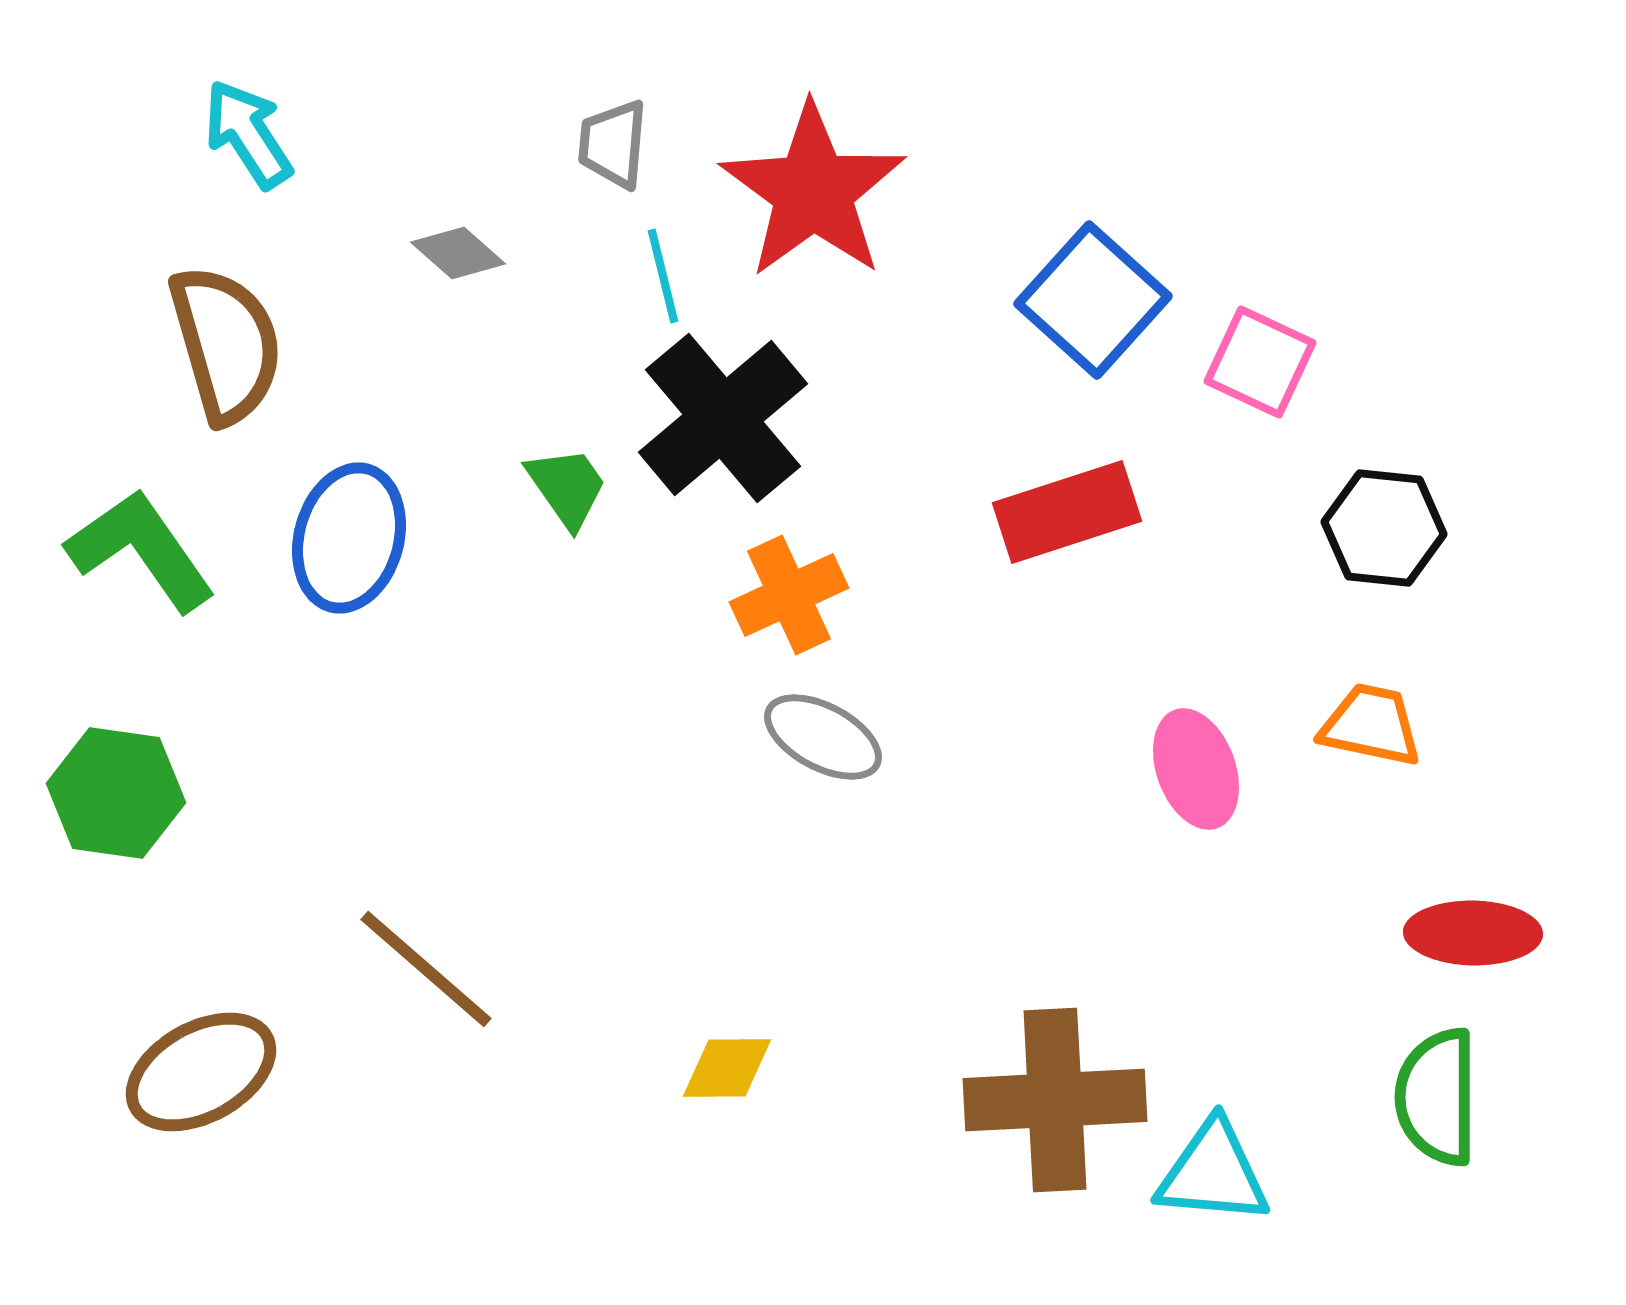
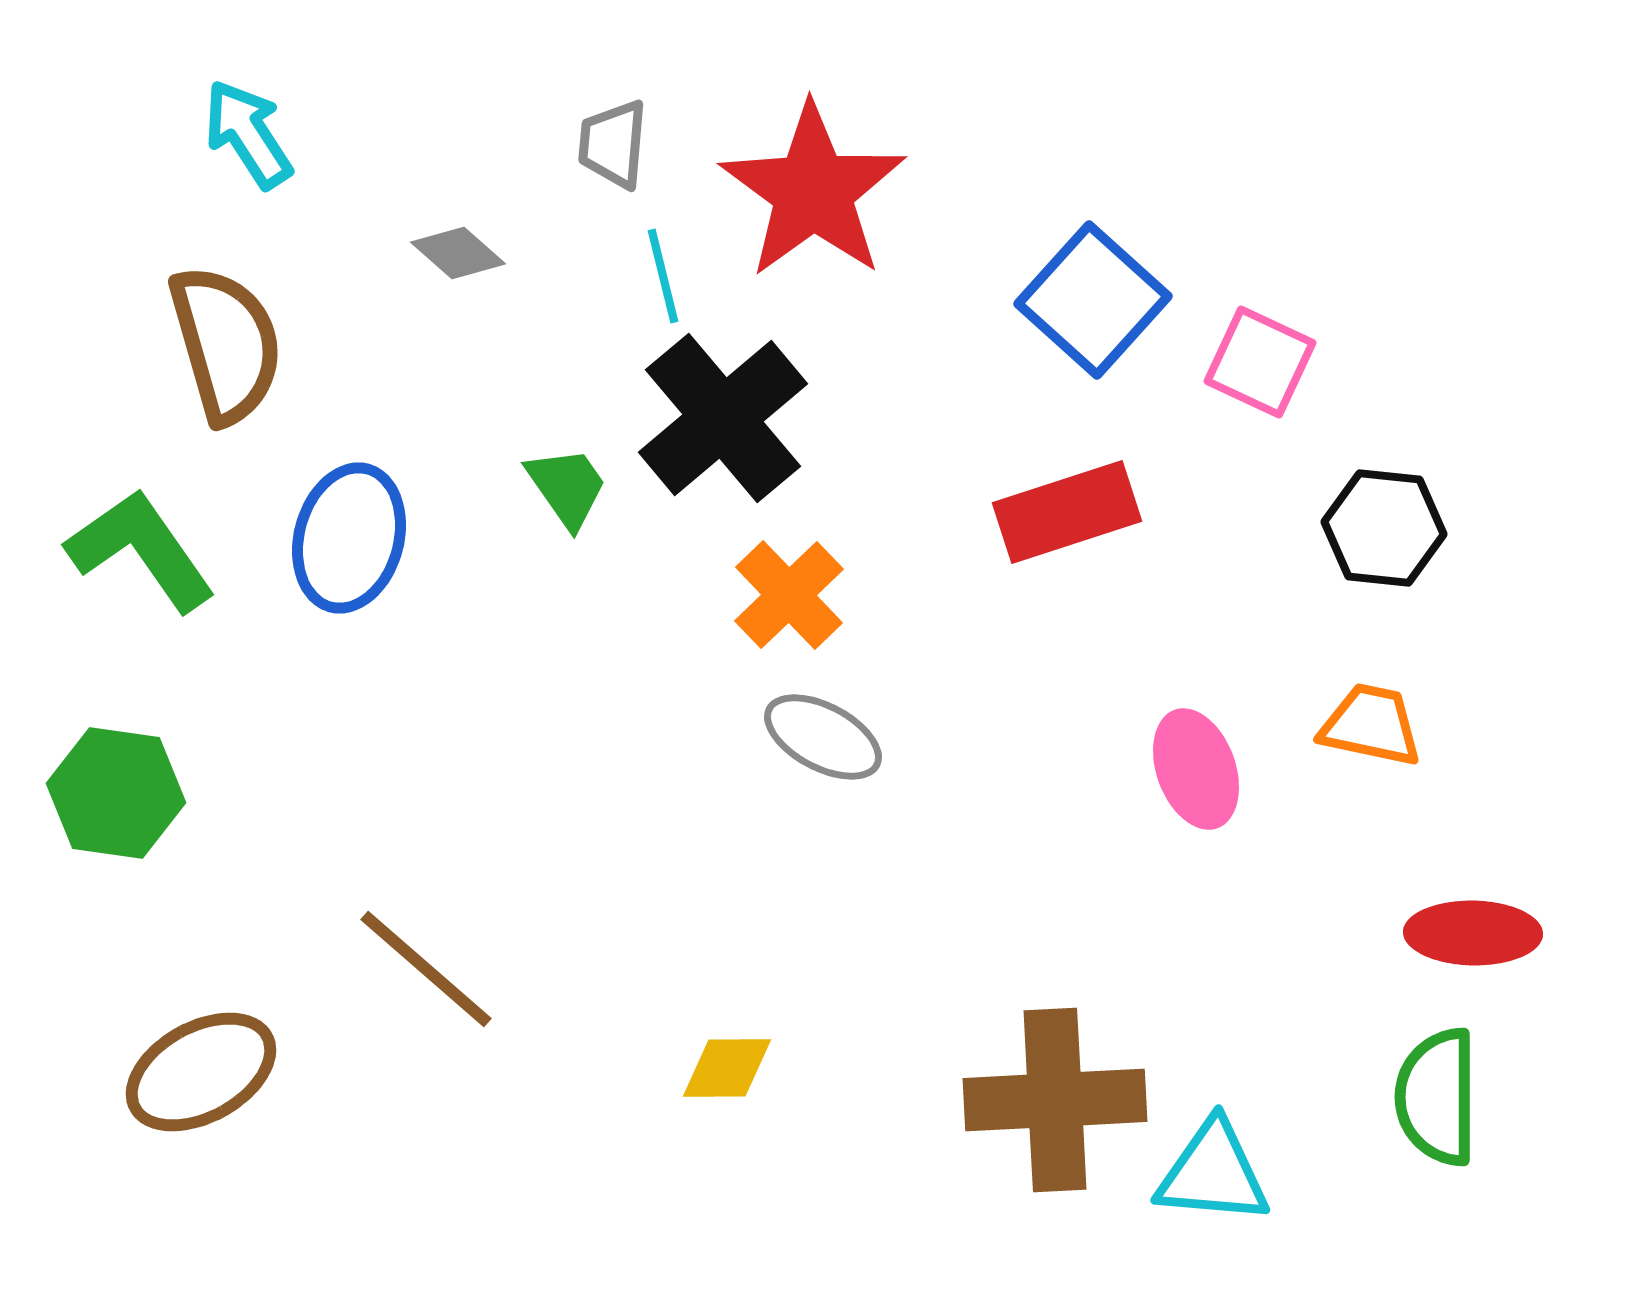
orange cross: rotated 19 degrees counterclockwise
